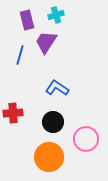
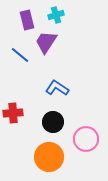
blue line: rotated 66 degrees counterclockwise
